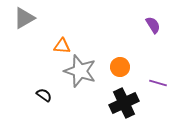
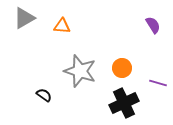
orange triangle: moved 20 px up
orange circle: moved 2 px right, 1 px down
